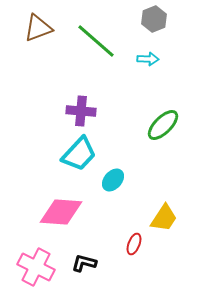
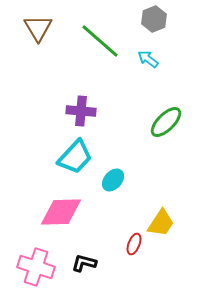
brown triangle: rotated 40 degrees counterclockwise
green line: moved 4 px right
cyan arrow: rotated 145 degrees counterclockwise
green ellipse: moved 3 px right, 3 px up
cyan trapezoid: moved 4 px left, 3 px down
pink diamond: rotated 6 degrees counterclockwise
yellow trapezoid: moved 3 px left, 5 px down
pink cross: rotated 9 degrees counterclockwise
